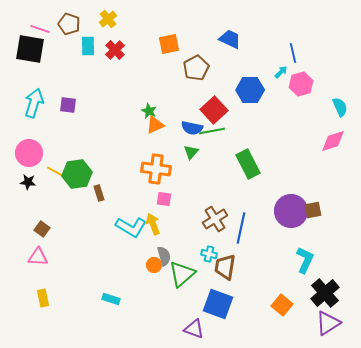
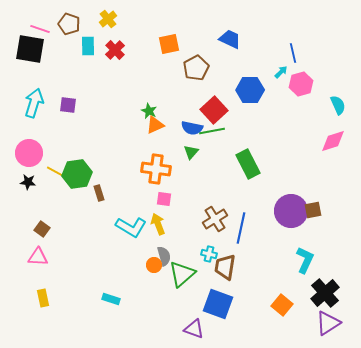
cyan semicircle at (340, 107): moved 2 px left, 2 px up
yellow arrow at (153, 224): moved 5 px right
